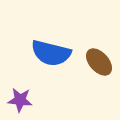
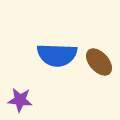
blue semicircle: moved 6 px right, 2 px down; rotated 12 degrees counterclockwise
